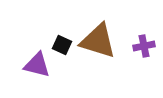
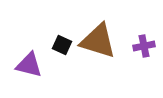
purple triangle: moved 8 px left
